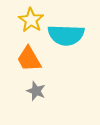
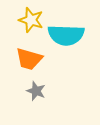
yellow star: rotated 15 degrees counterclockwise
orange trapezoid: rotated 44 degrees counterclockwise
